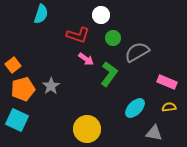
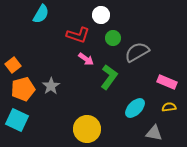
cyan semicircle: rotated 12 degrees clockwise
green L-shape: moved 3 px down
